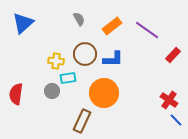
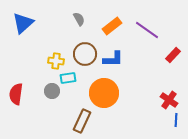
blue line: rotated 48 degrees clockwise
